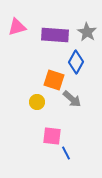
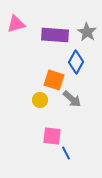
pink triangle: moved 1 px left, 3 px up
yellow circle: moved 3 px right, 2 px up
